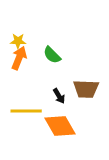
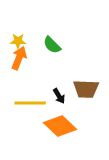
green semicircle: moved 10 px up
yellow line: moved 4 px right, 8 px up
orange diamond: rotated 16 degrees counterclockwise
